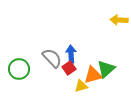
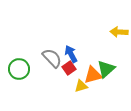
yellow arrow: moved 12 px down
blue arrow: rotated 24 degrees counterclockwise
